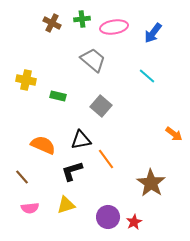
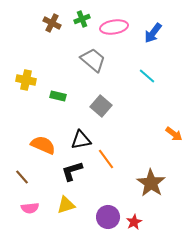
green cross: rotated 14 degrees counterclockwise
